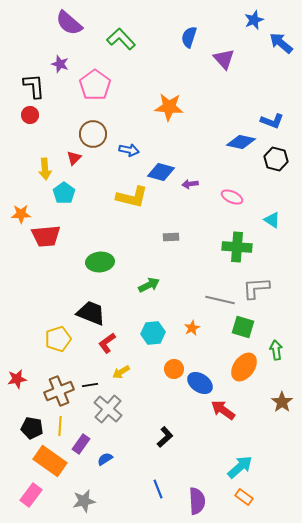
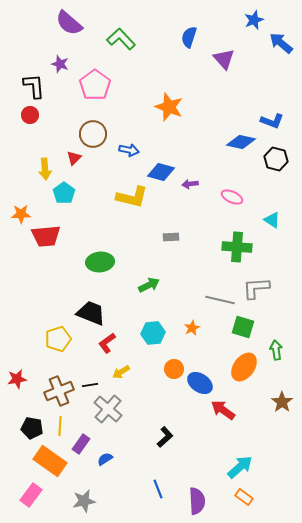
orange star at (169, 107): rotated 16 degrees clockwise
